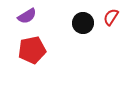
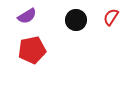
black circle: moved 7 px left, 3 px up
